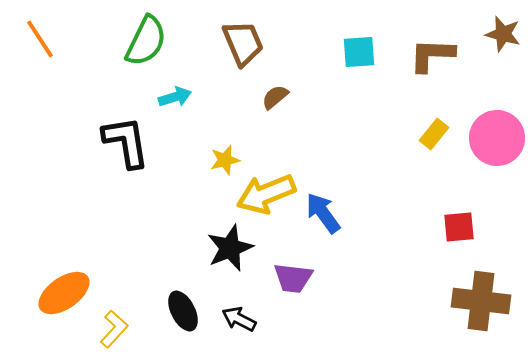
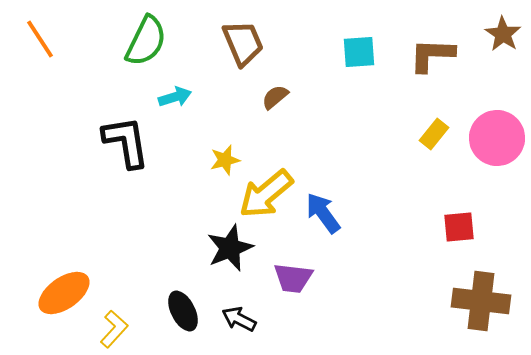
brown star: rotated 18 degrees clockwise
yellow arrow: rotated 18 degrees counterclockwise
